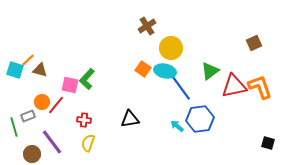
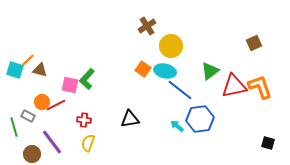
yellow circle: moved 2 px up
blue line: moved 1 px left, 2 px down; rotated 16 degrees counterclockwise
red line: rotated 24 degrees clockwise
gray rectangle: rotated 48 degrees clockwise
